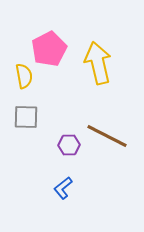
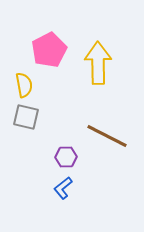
pink pentagon: moved 1 px down
yellow arrow: rotated 12 degrees clockwise
yellow semicircle: moved 9 px down
gray square: rotated 12 degrees clockwise
purple hexagon: moved 3 px left, 12 px down
